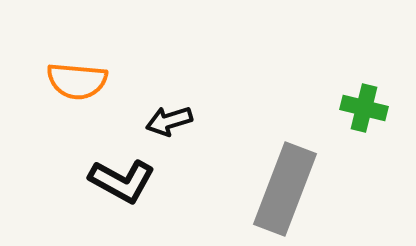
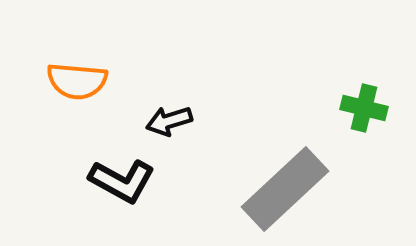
gray rectangle: rotated 26 degrees clockwise
